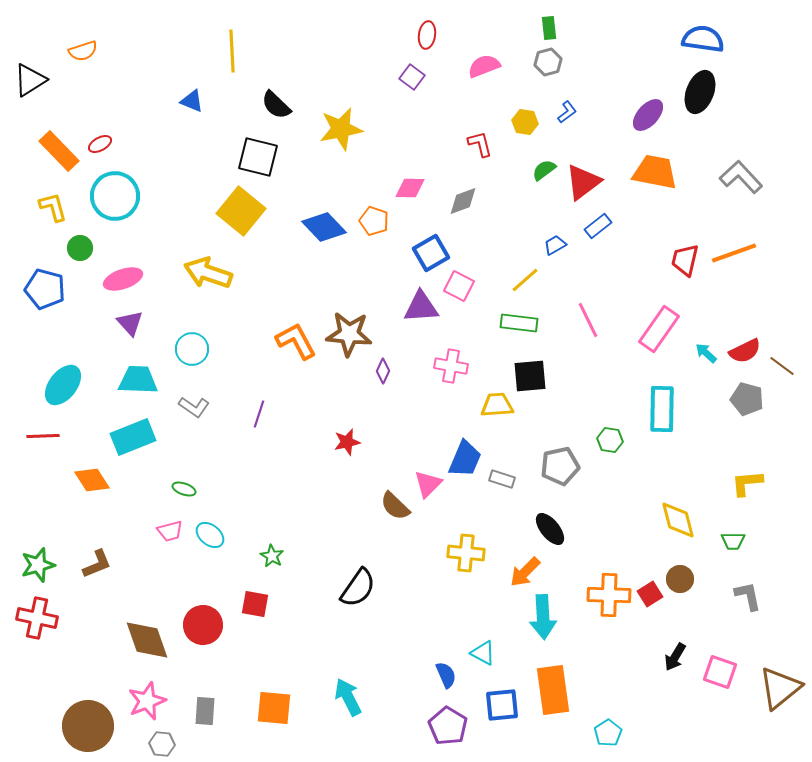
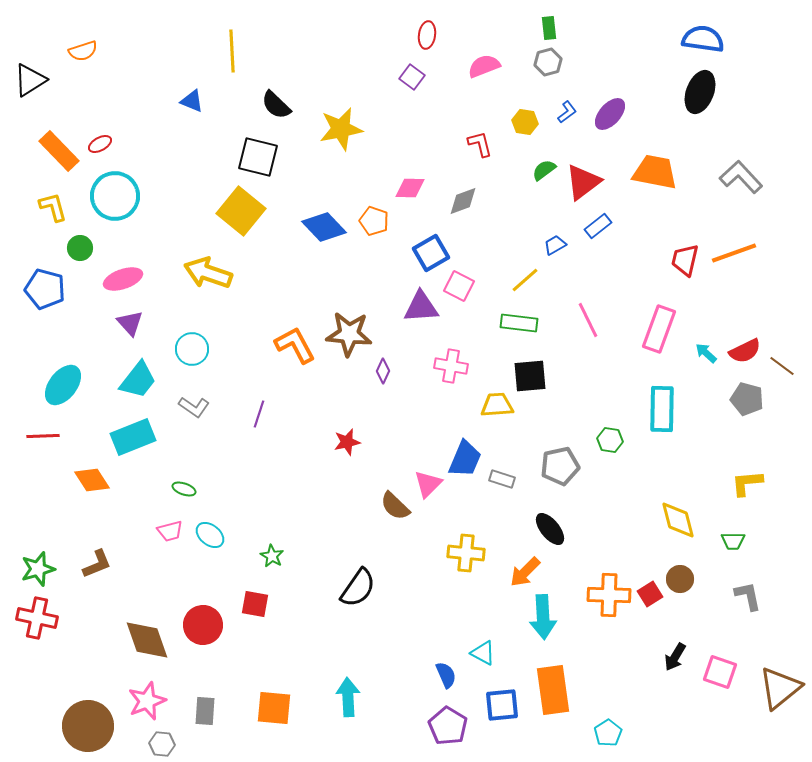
purple ellipse at (648, 115): moved 38 px left, 1 px up
pink rectangle at (659, 329): rotated 15 degrees counterclockwise
orange L-shape at (296, 341): moved 1 px left, 4 px down
cyan trapezoid at (138, 380): rotated 126 degrees clockwise
green star at (38, 565): moved 4 px down
cyan arrow at (348, 697): rotated 24 degrees clockwise
